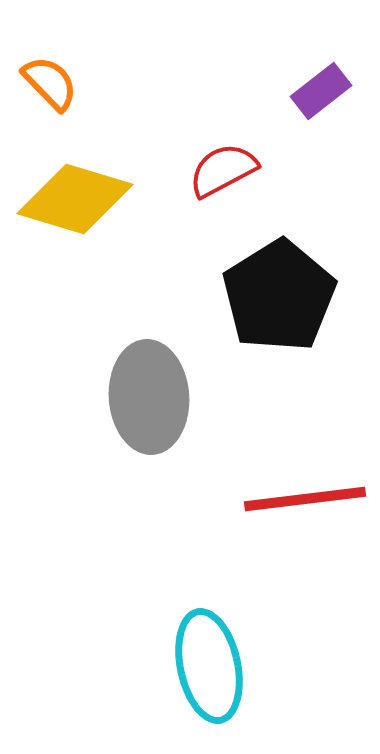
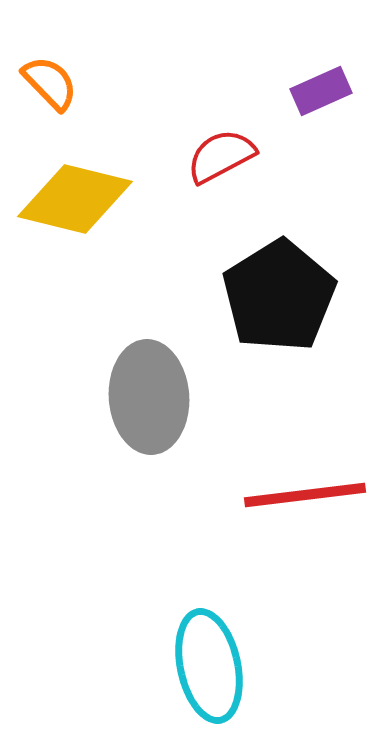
purple rectangle: rotated 14 degrees clockwise
red semicircle: moved 2 px left, 14 px up
yellow diamond: rotated 3 degrees counterclockwise
red line: moved 4 px up
